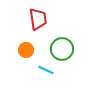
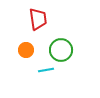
green circle: moved 1 px left, 1 px down
cyan line: rotated 35 degrees counterclockwise
